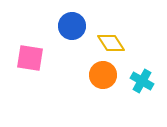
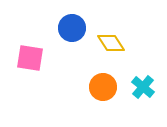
blue circle: moved 2 px down
orange circle: moved 12 px down
cyan cross: moved 1 px right, 6 px down; rotated 10 degrees clockwise
